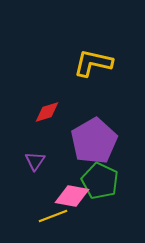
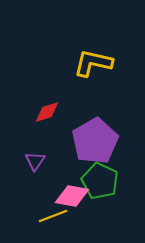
purple pentagon: moved 1 px right
